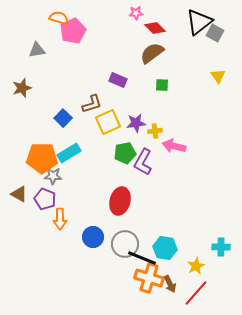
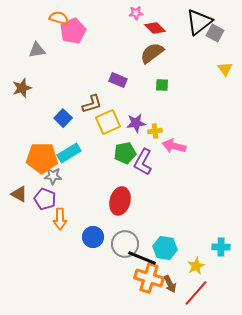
yellow triangle: moved 7 px right, 7 px up
